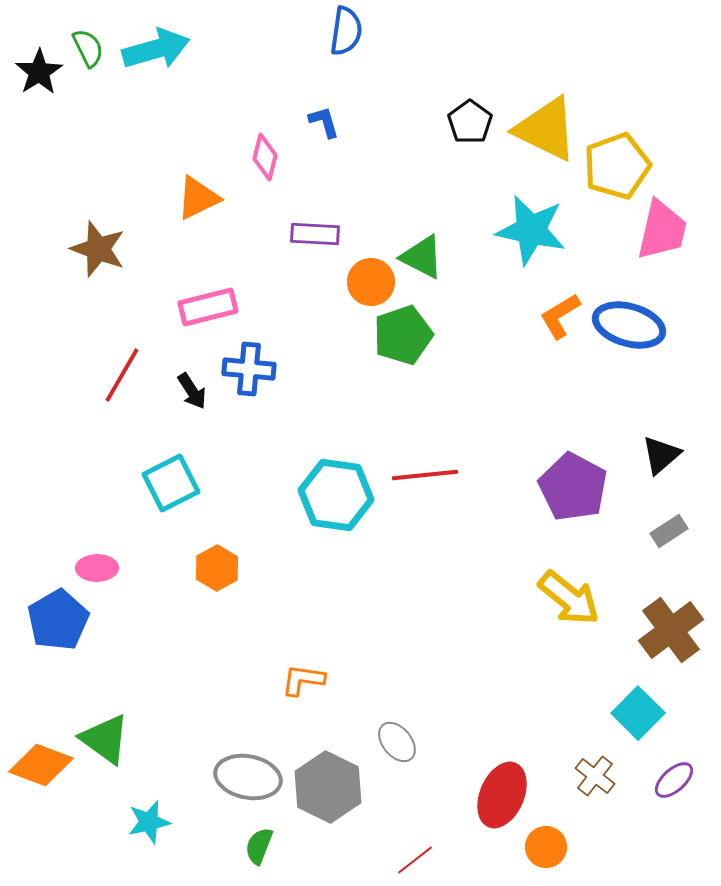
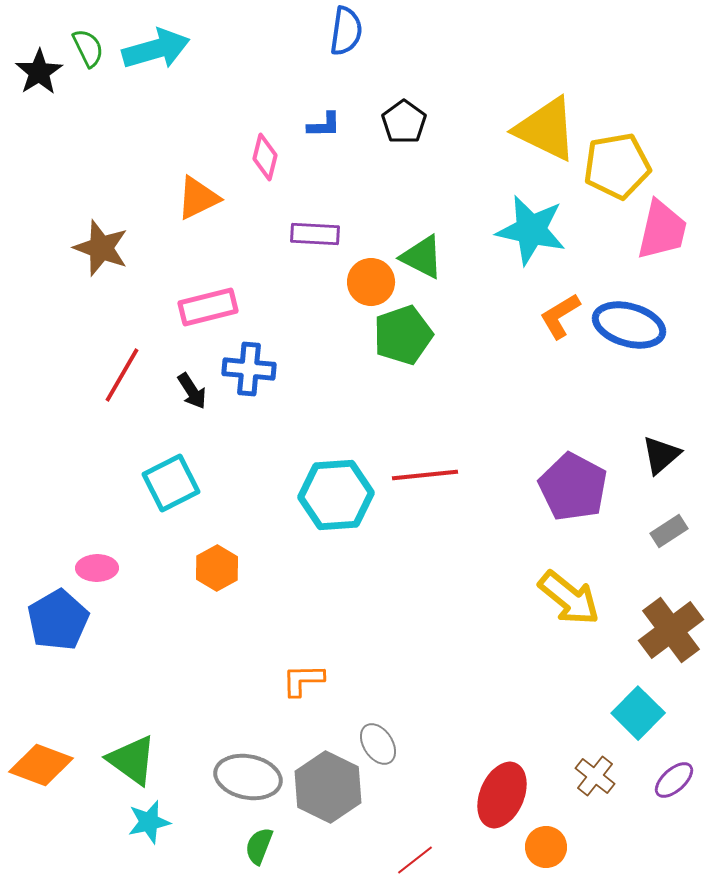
blue L-shape at (324, 122): moved 3 px down; rotated 105 degrees clockwise
black pentagon at (470, 122): moved 66 px left
yellow pentagon at (617, 166): rotated 10 degrees clockwise
brown star at (98, 249): moved 3 px right, 1 px up
cyan hexagon at (336, 495): rotated 12 degrees counterclockwise
orange L-shape at (303, 680): rotated 9 degrees counterclockwise
green triangle at (105, 739): moved 27 px right, 21 px down
gray ellipse at (397, 742): moved 19 px left, 2 px down; rotated 6 degrees clockwise
